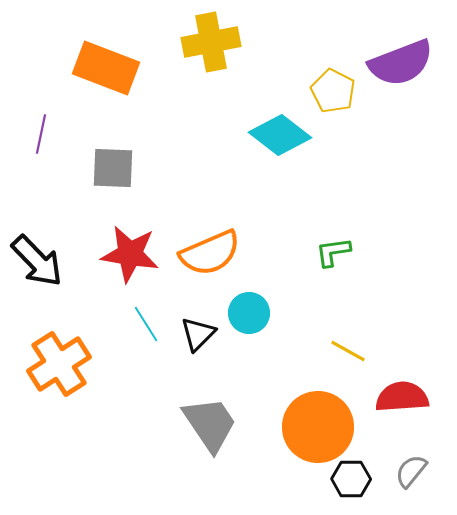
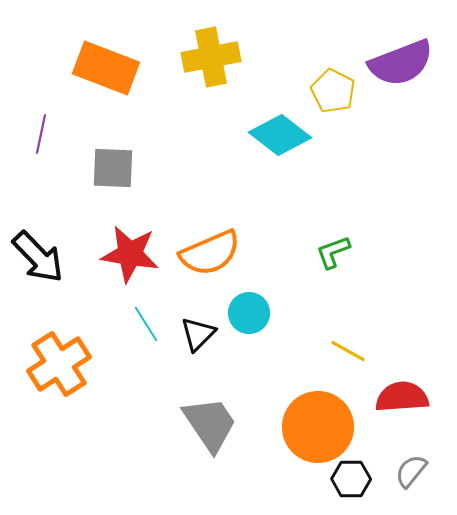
yellow cross: moved 15 px down
green L-shape: rotated 12 degrees counterclockwise
black arrow: moved 1 px right, 4 px up
